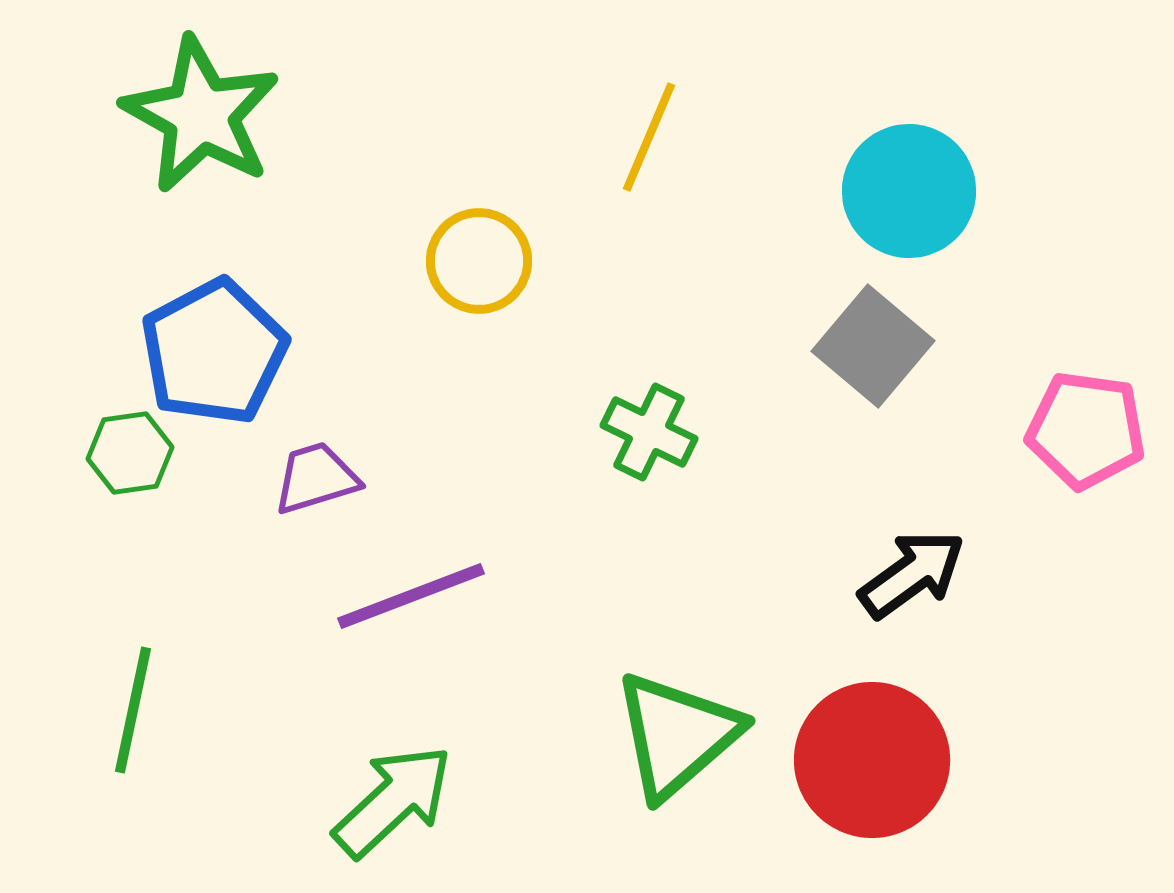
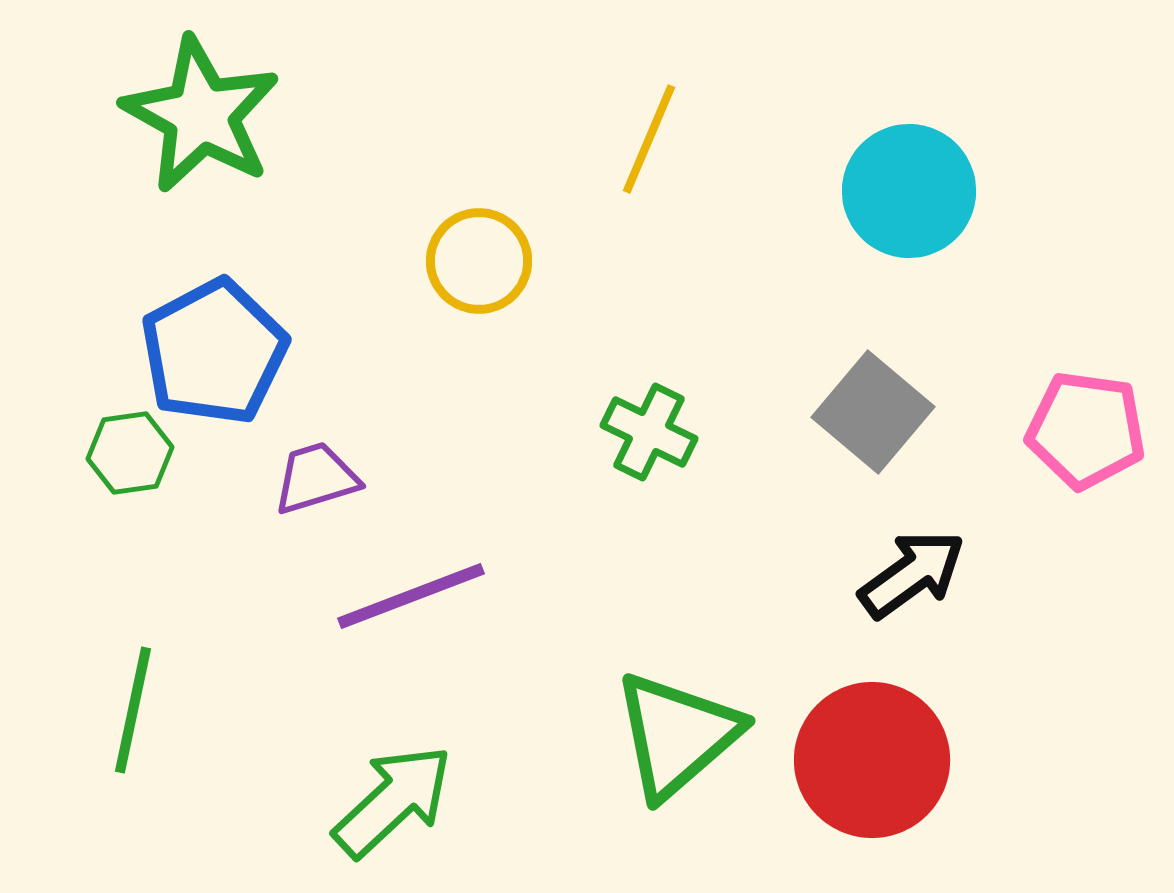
yellow line: moved 2 px down
gray square: moved 66 px down
